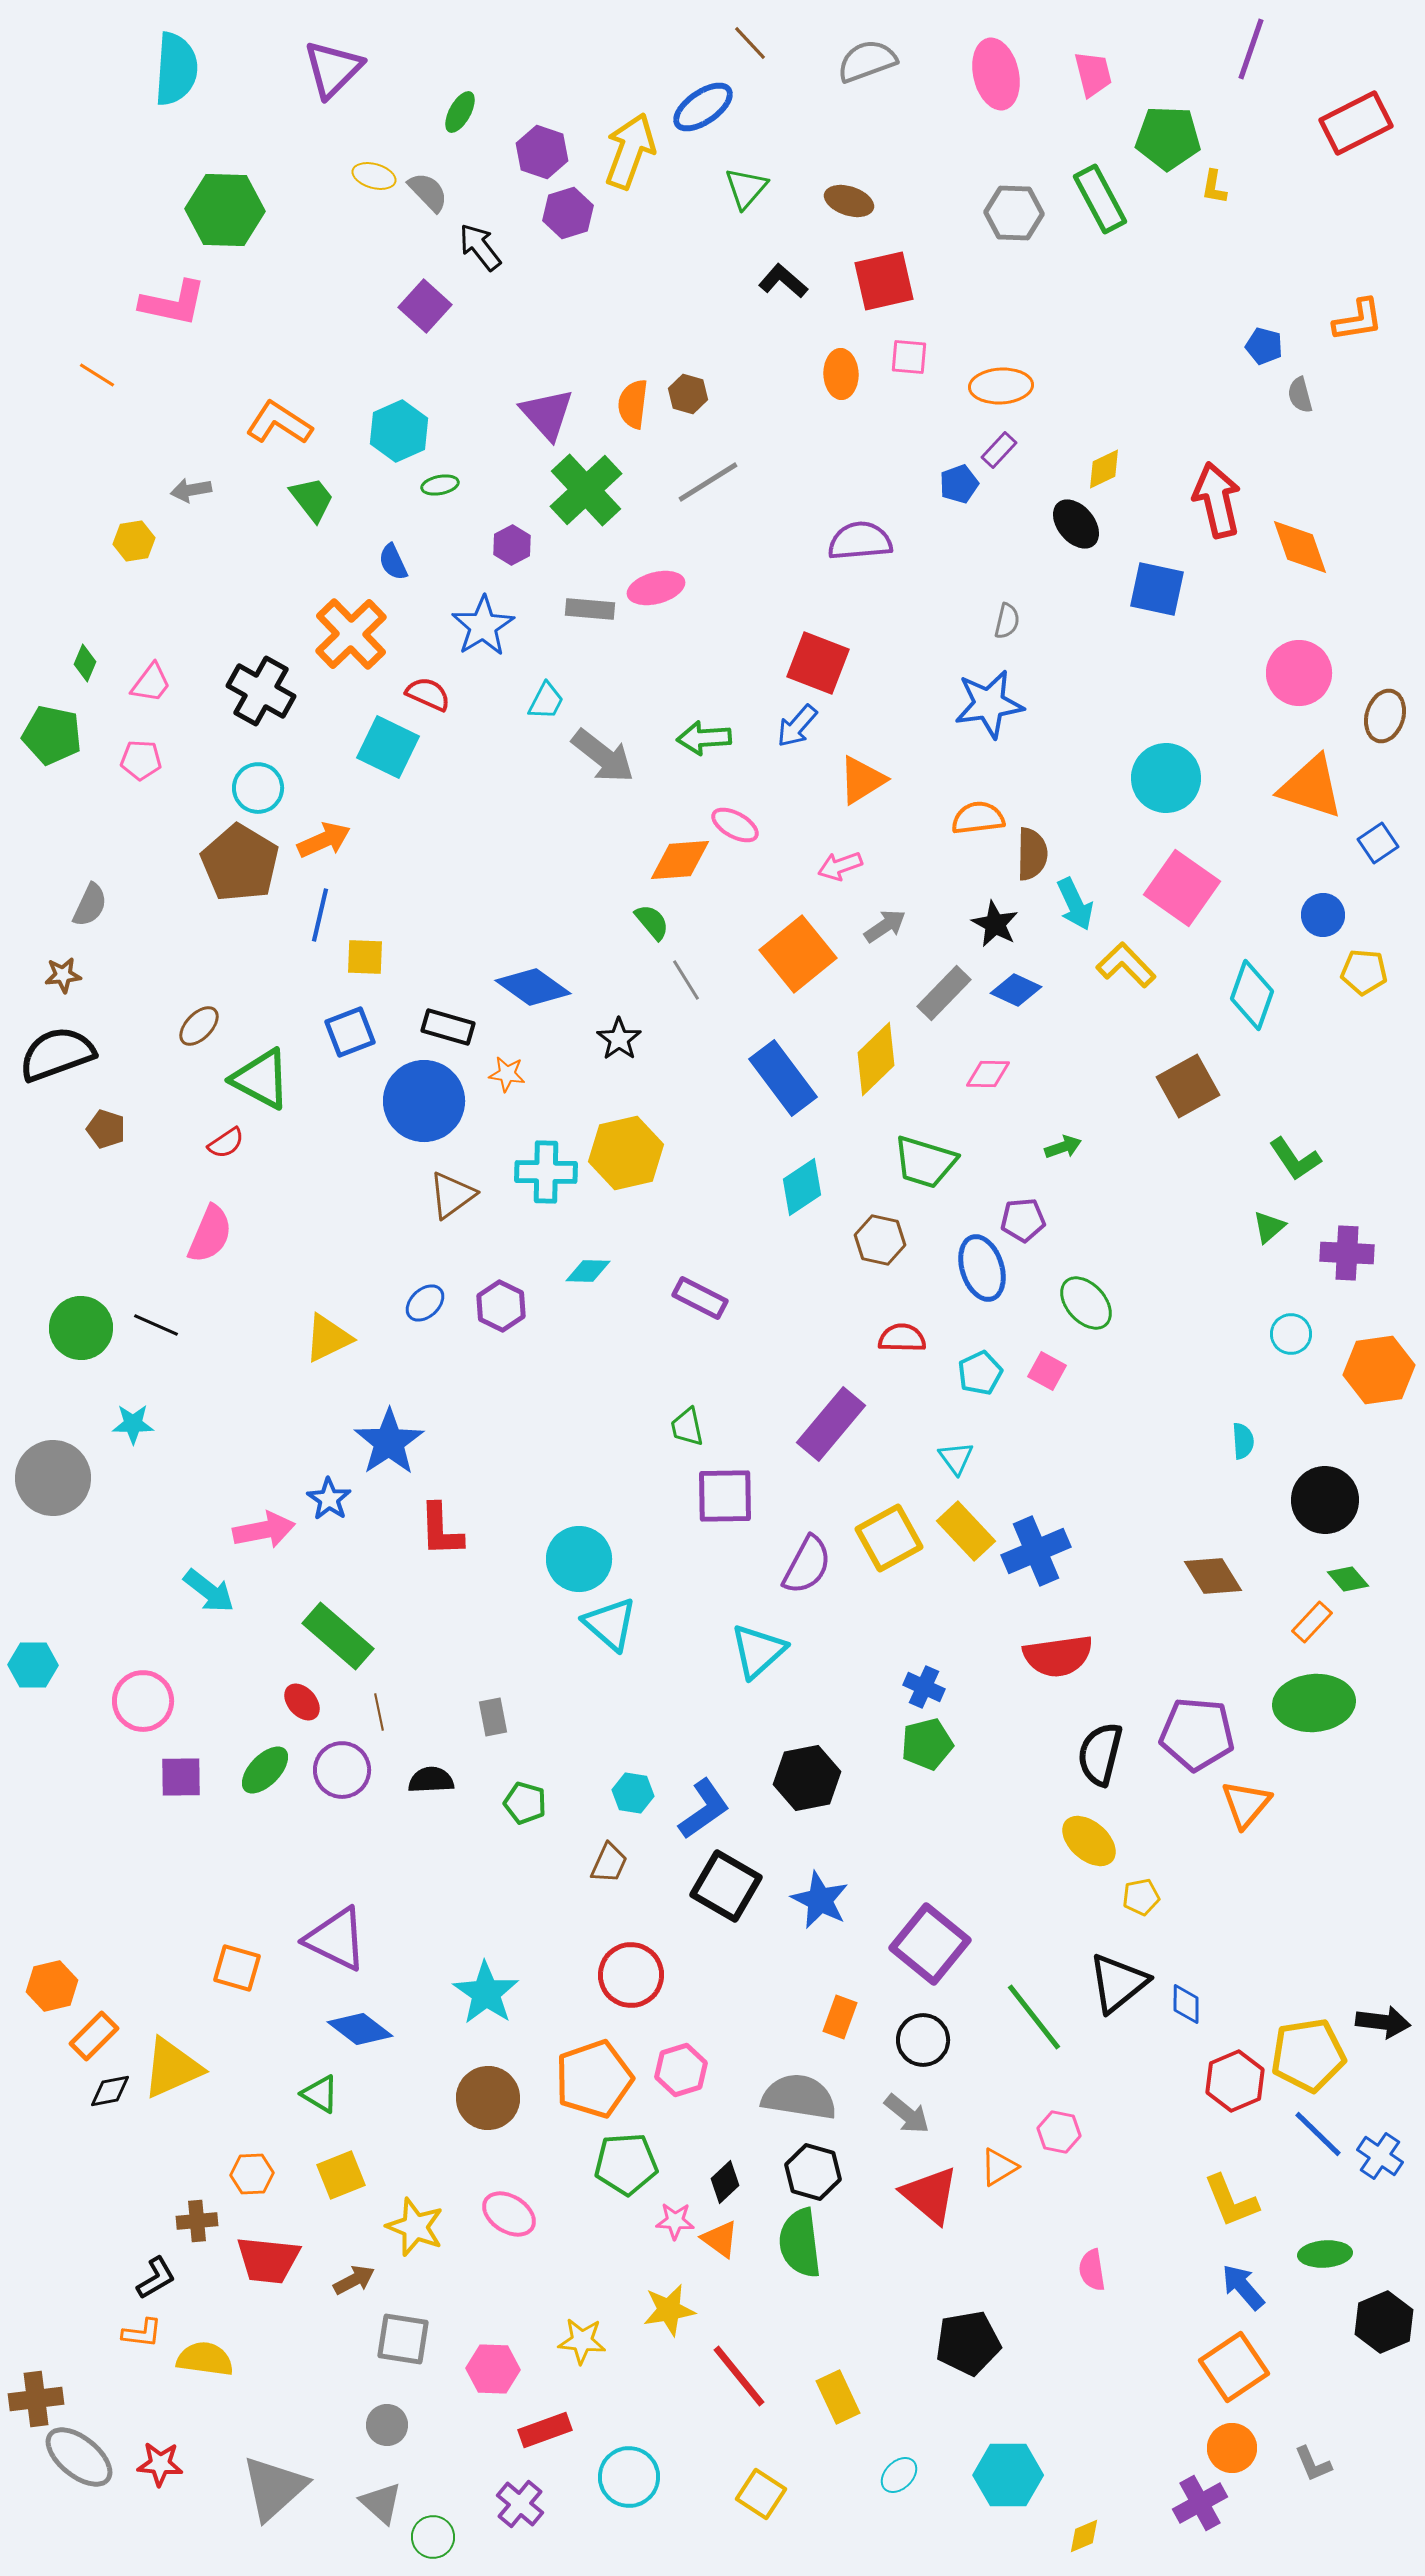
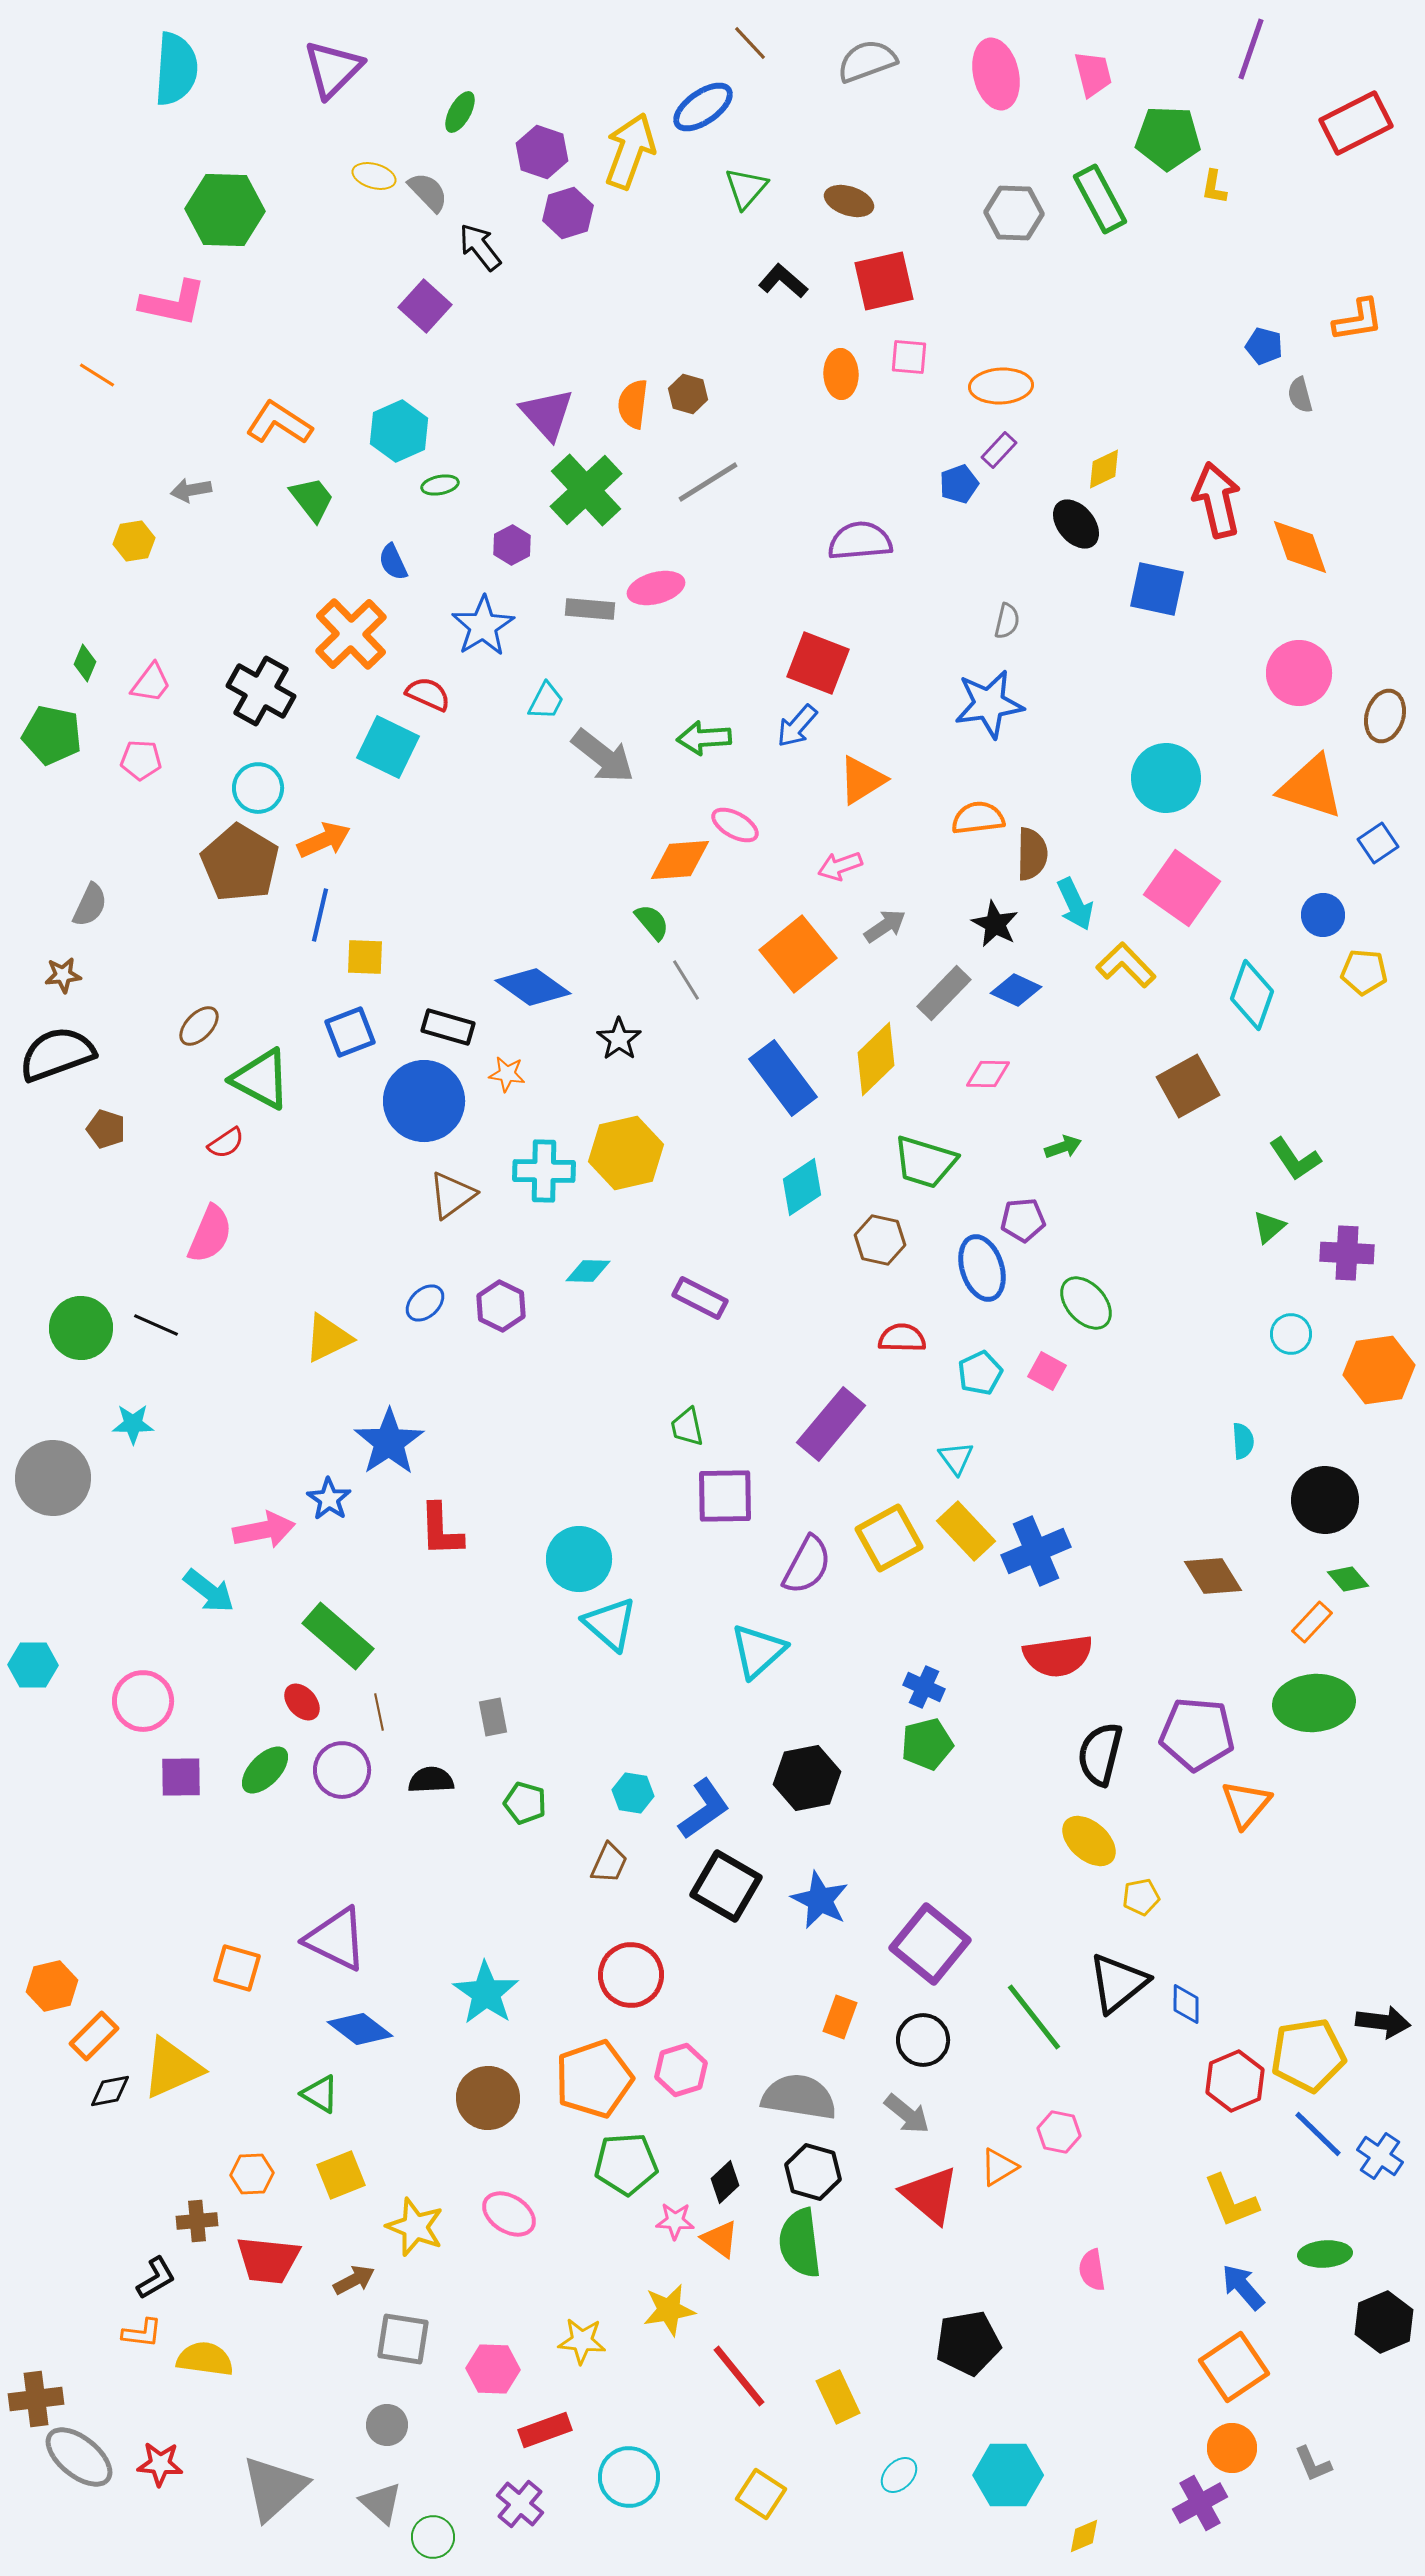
cyan cross at (546, 1172): moved 2 px left, 1 px up
